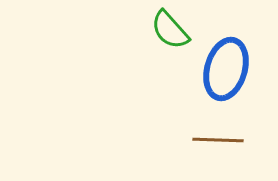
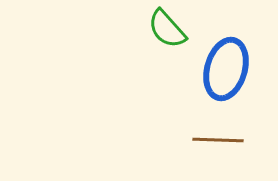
green semicircle: moved 3 px left, 1 px up
